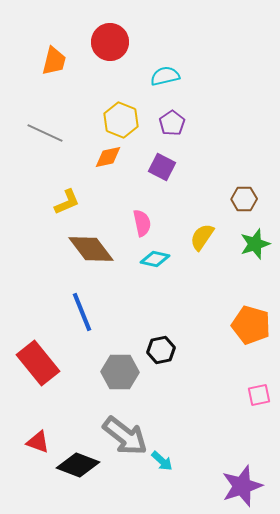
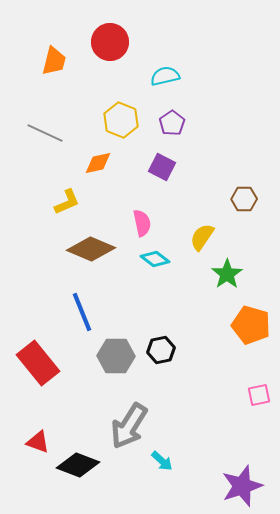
orange diamond: moved 10 px left, 6 px down
green star: moved 28 px left, 30 px down; rotated 16 degrees counterclockwise
brown diamond: rotated 30 degrees counterclockwise
cyan diamond: rotated 24 degrees clockwise
gray hexagon: moved 4 px left, 16 px up
gray arrow: moved 4 px right, 10 px up; rotated 84 degrees clockwise
